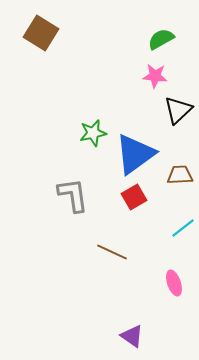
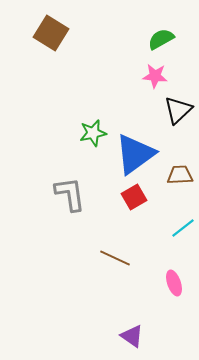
brown square: moved 10 px right
gray L-shape: moved 3 px left, 1 px up
brown line: moved 3 px right, 6 px down
